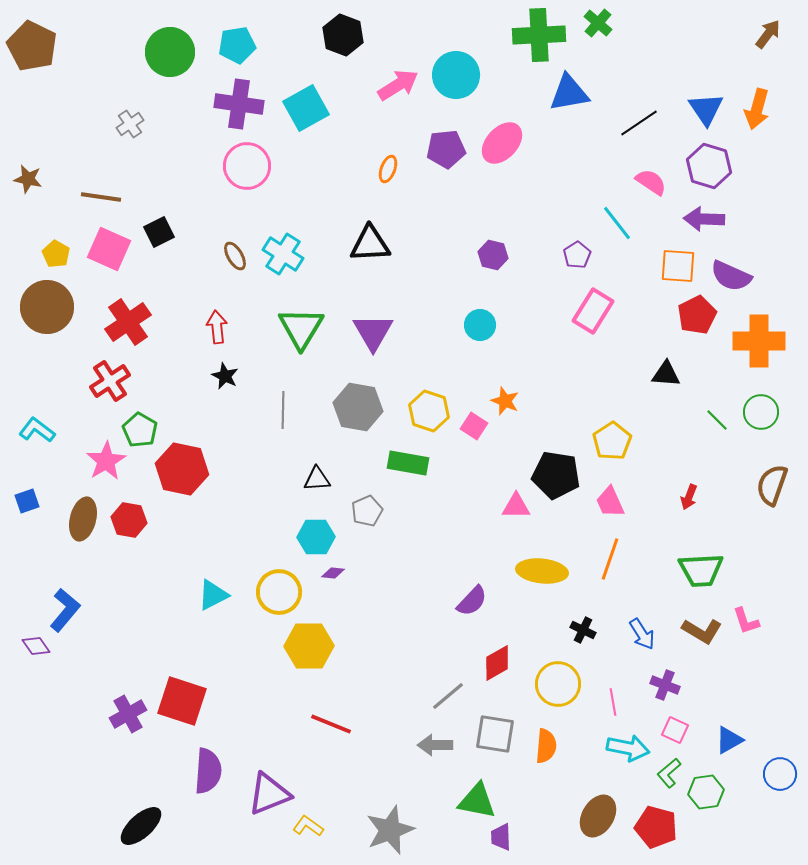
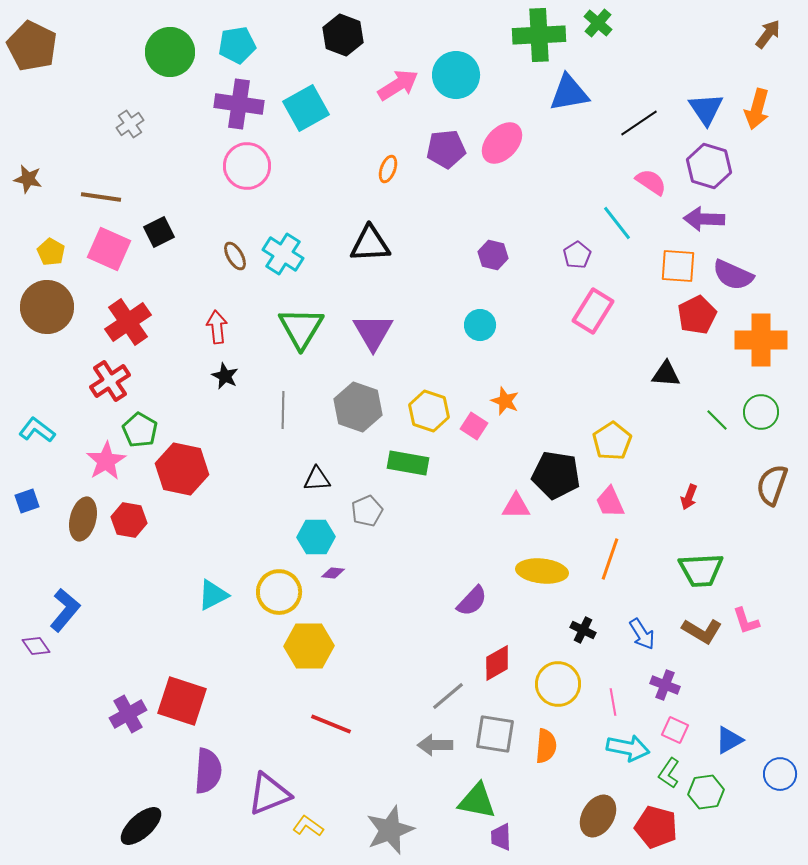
yellow pentagon at (56, 254): moved 5 px left, 2 px up
purple semicircle at (731, 276): moved 2 px right, 1 px up
orange cross at (759, 341): moved 2 px right, 1 px up
gray hexagon at (358, 407): rotated 9 degrees clockwise
green L-shape at (669, 773): rotated 16 degrees counterclockwise
